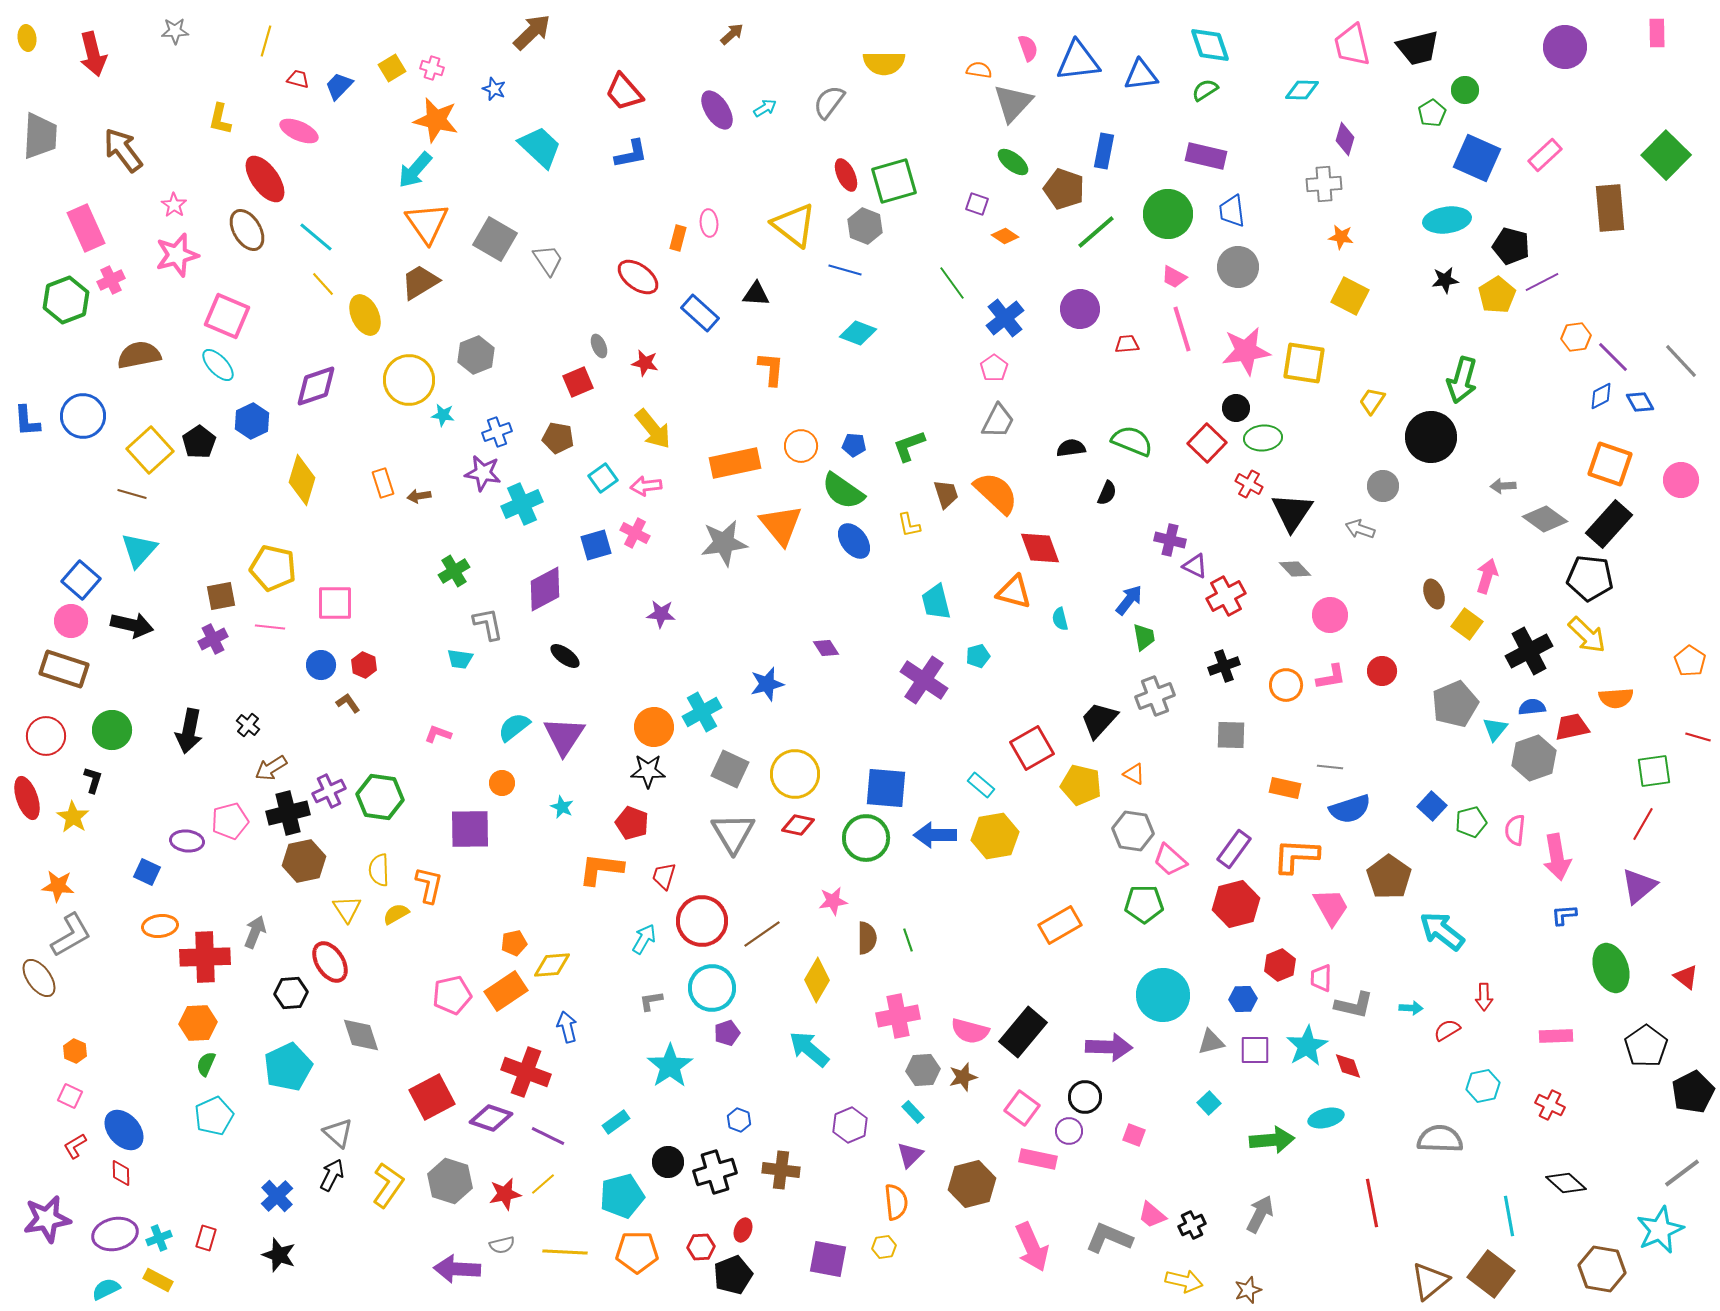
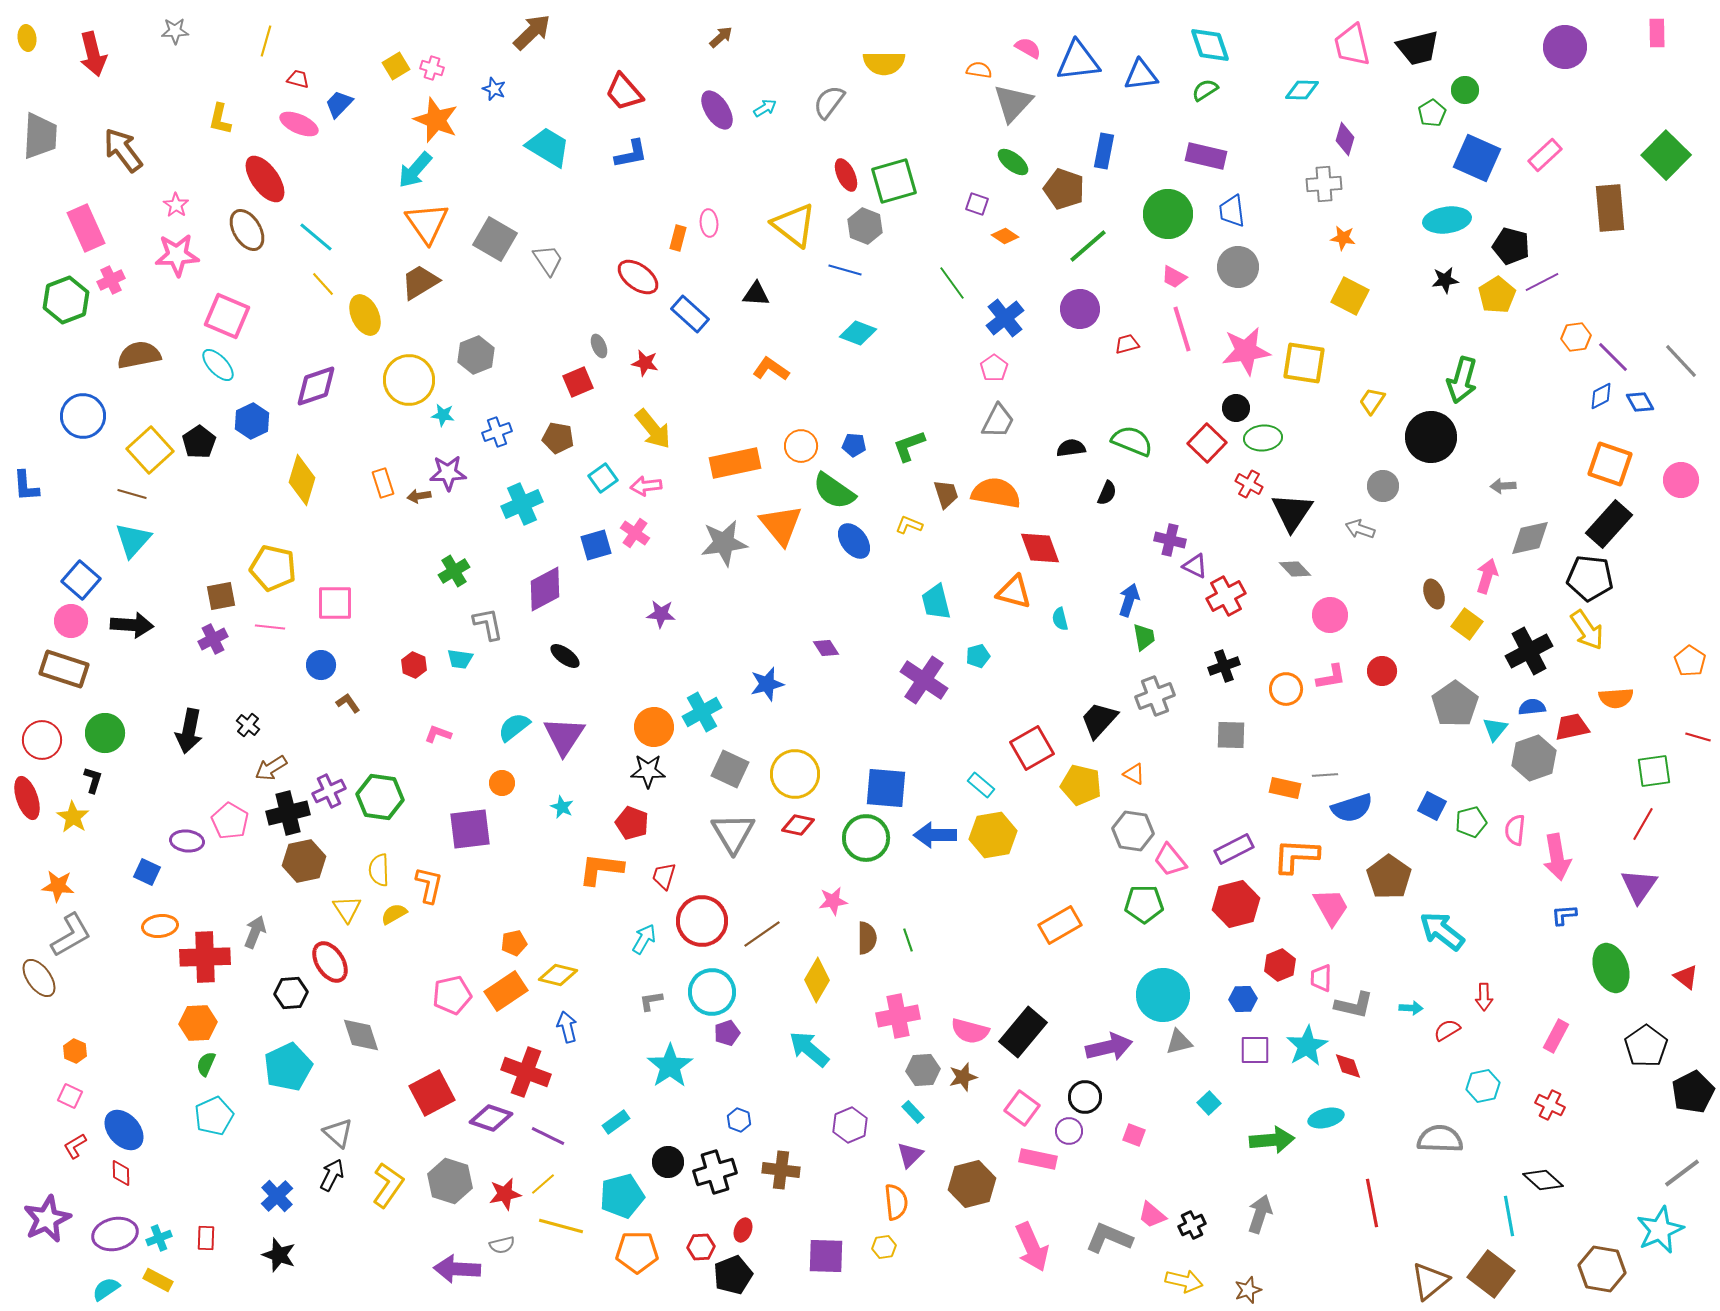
brown arrow at (732, 34): moved 11 px left, 3 px down
pink semicircle at (1028, 48): rotated 40 degrees counterclockwise
yellow square at (392, 68): moved 4 px right, 2 px up
blue trapezoid at (339, 86): moved 18 px down
orange star at (436, 120): rotated 9 degrees clockwise
pink ellipse at (299, 131): moved 7 px up
cyan trapezoid at (540, 147): moved 8 px right; rotated 12 degrees counterclockwise
pink star at (174, 205): moved 2 px right
green line at (1096, 232): moved 8 px left, 14 px down
orange star at (1341, 237): moved 2 px right, 1 px down
pink star at (177, 255): rotated 12 degrees clockwise
blue rectangle at (700, 313): moved 10 px left, 1 px down
red trapezoid at (1127, 344): rotated 10 degrees counterclockwise
orange L-shape at (771, 369): rotated 60 degrees counterclockwise
blue L-shape at (27, 421): moved 1 px left, 65 px down
purple star at (483, 473): moved 35 px left; rotated 12 degrees counterclockwise
green semicircle at (843, 491): moved 9 px left
orange semicircle at (996, 493): rotated 33 degrees counterclockwise
gray diamond at (1545, 519): moved 15 px left, 19 px down; rotated 48 degrees counterclockwise
yellow L-shape at (909, 525): rotated 124 degrees clockwise
pink cross at (635, 533): rotated 8 degrees clockwise
cyan triangle at (139, 550): moved 6 px left, 10 px up
blue arrow at (1129, 600): rotated 20 degrees counterclockwise
black arrow at (132, 625): rotated 9 degrees counterclockwise
yellow arrow at (1587, 635): moved 5 px up; rotated 12 degrees clockwise
red hexagon at (364, 665): moved 50 px right
orange circle at (1286, 685): moved 4 px down
gray pentagon at (1455, 704): rotated 12 degrees counterclockwise
green circle at (112, 730): moved 7 px left, 3 px down
red circle at (46, 736): moved 4 px left, 4 px down
gray line at (1330, 767): moved 5 px left, 8 px down; rotated 10 degrees counterclockwise
blue square at (1432, 806): rotated 16 degrees counterclockwise
blue semicircle at (1350, 809): moved 2 px right, 1 px up
pink pentagon at (230, 821): rotated 27 degrees counterclockwise
purple square at (470, 829): rotated 6 degrees counterclockwise
yellow hexagon at (995, 836): moved 2 px left, 1 px up
purple rectangle at (1234, 849): rotated 27 degrees clockwise
pink trapezoid at (1170, 860): rotated 9 degrees clockwise
purple triangle at (1639, 886): rotated 15 degrees counterclockwise
yellow semicircle at (396, 914): moved 2 px left
yellow diamond at (552, 965): moved 6 px right, 10 px down; rotated 18 degrees clockwise
cyan circle at (712, 988): moved 4 px down
pink rectangle at (1556, 1036): rotated 60 degrees counterclockwise
gray triangle at (1211, 1042): moved 32 px left
purple arrow at (1109, 1047): rotated 15 degrees counterclockwise
red square at (432, 1097): moved 4 px up
black diamond at (1566, 1183): moved 23 px left, 3 px up
gray arrow at (1260, 1214): rotated 9 degrees counterclockwise
purple star at (47, 1219): rotated 15 degrees counterclockwise
red rectangle at (206, 1238): rotated 15 degrees counterclockwise
yellow line at (565, 1252): moved 4 px left, 26 px up; rotated 12 degrees clockwise
purple square at (828, 1259): moved 2 px left, 3 px up; rotated 9 degrees counterclockwise
cyan semicircle at (106, 1289): rotated 8 degrees counterclockwise
